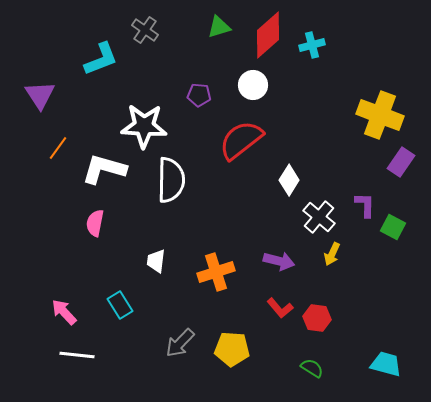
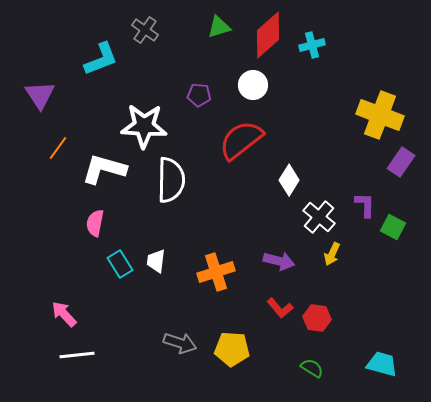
cyan rectangle: moved 41 px up
pink arrow: moved 2 px down
gray arrow: rotated 116 degrees counterclockwise
white line: rotated 12 degrees counterclockwise
cyan trapezoid: moved 4 px left
